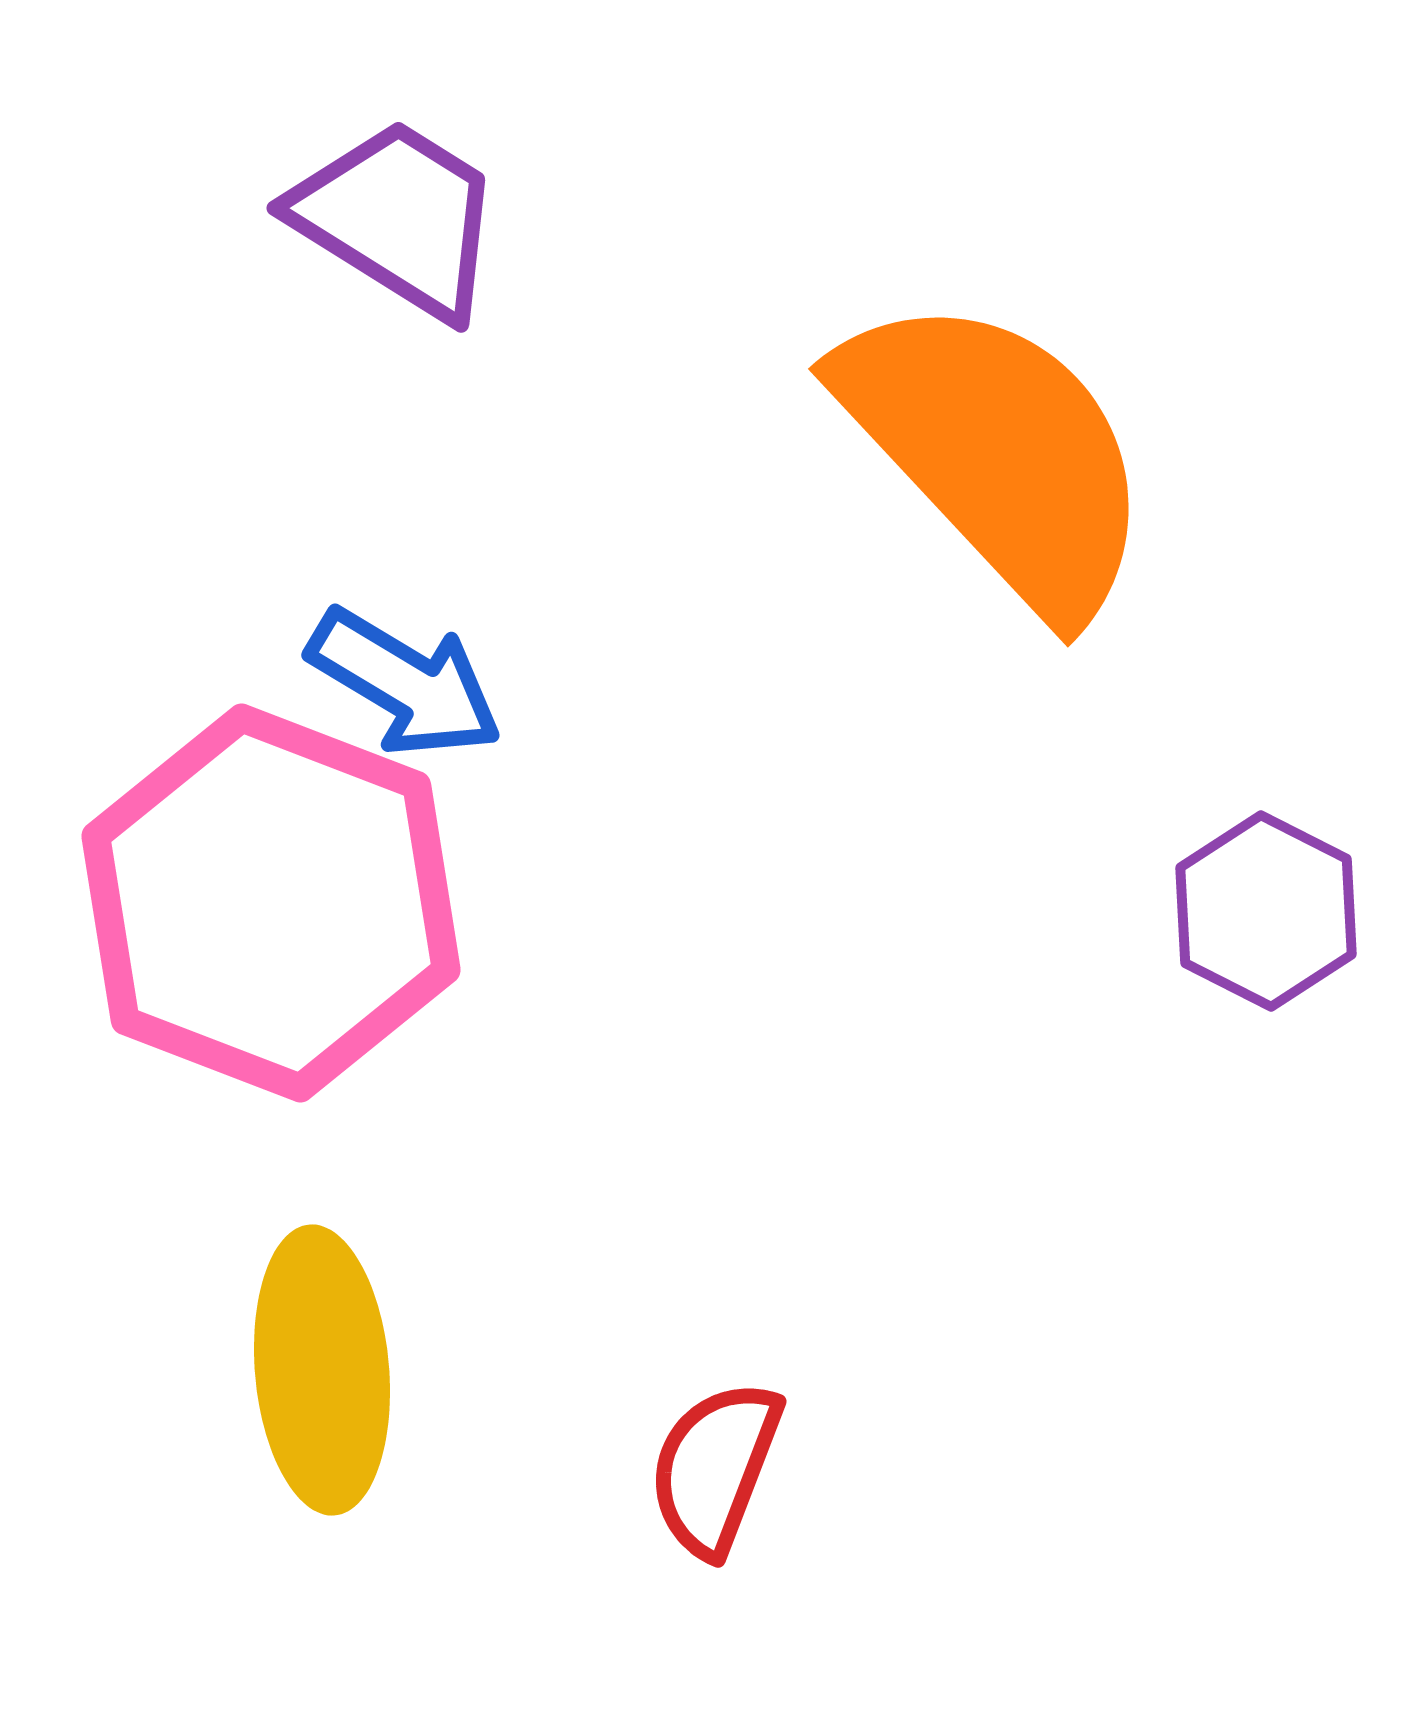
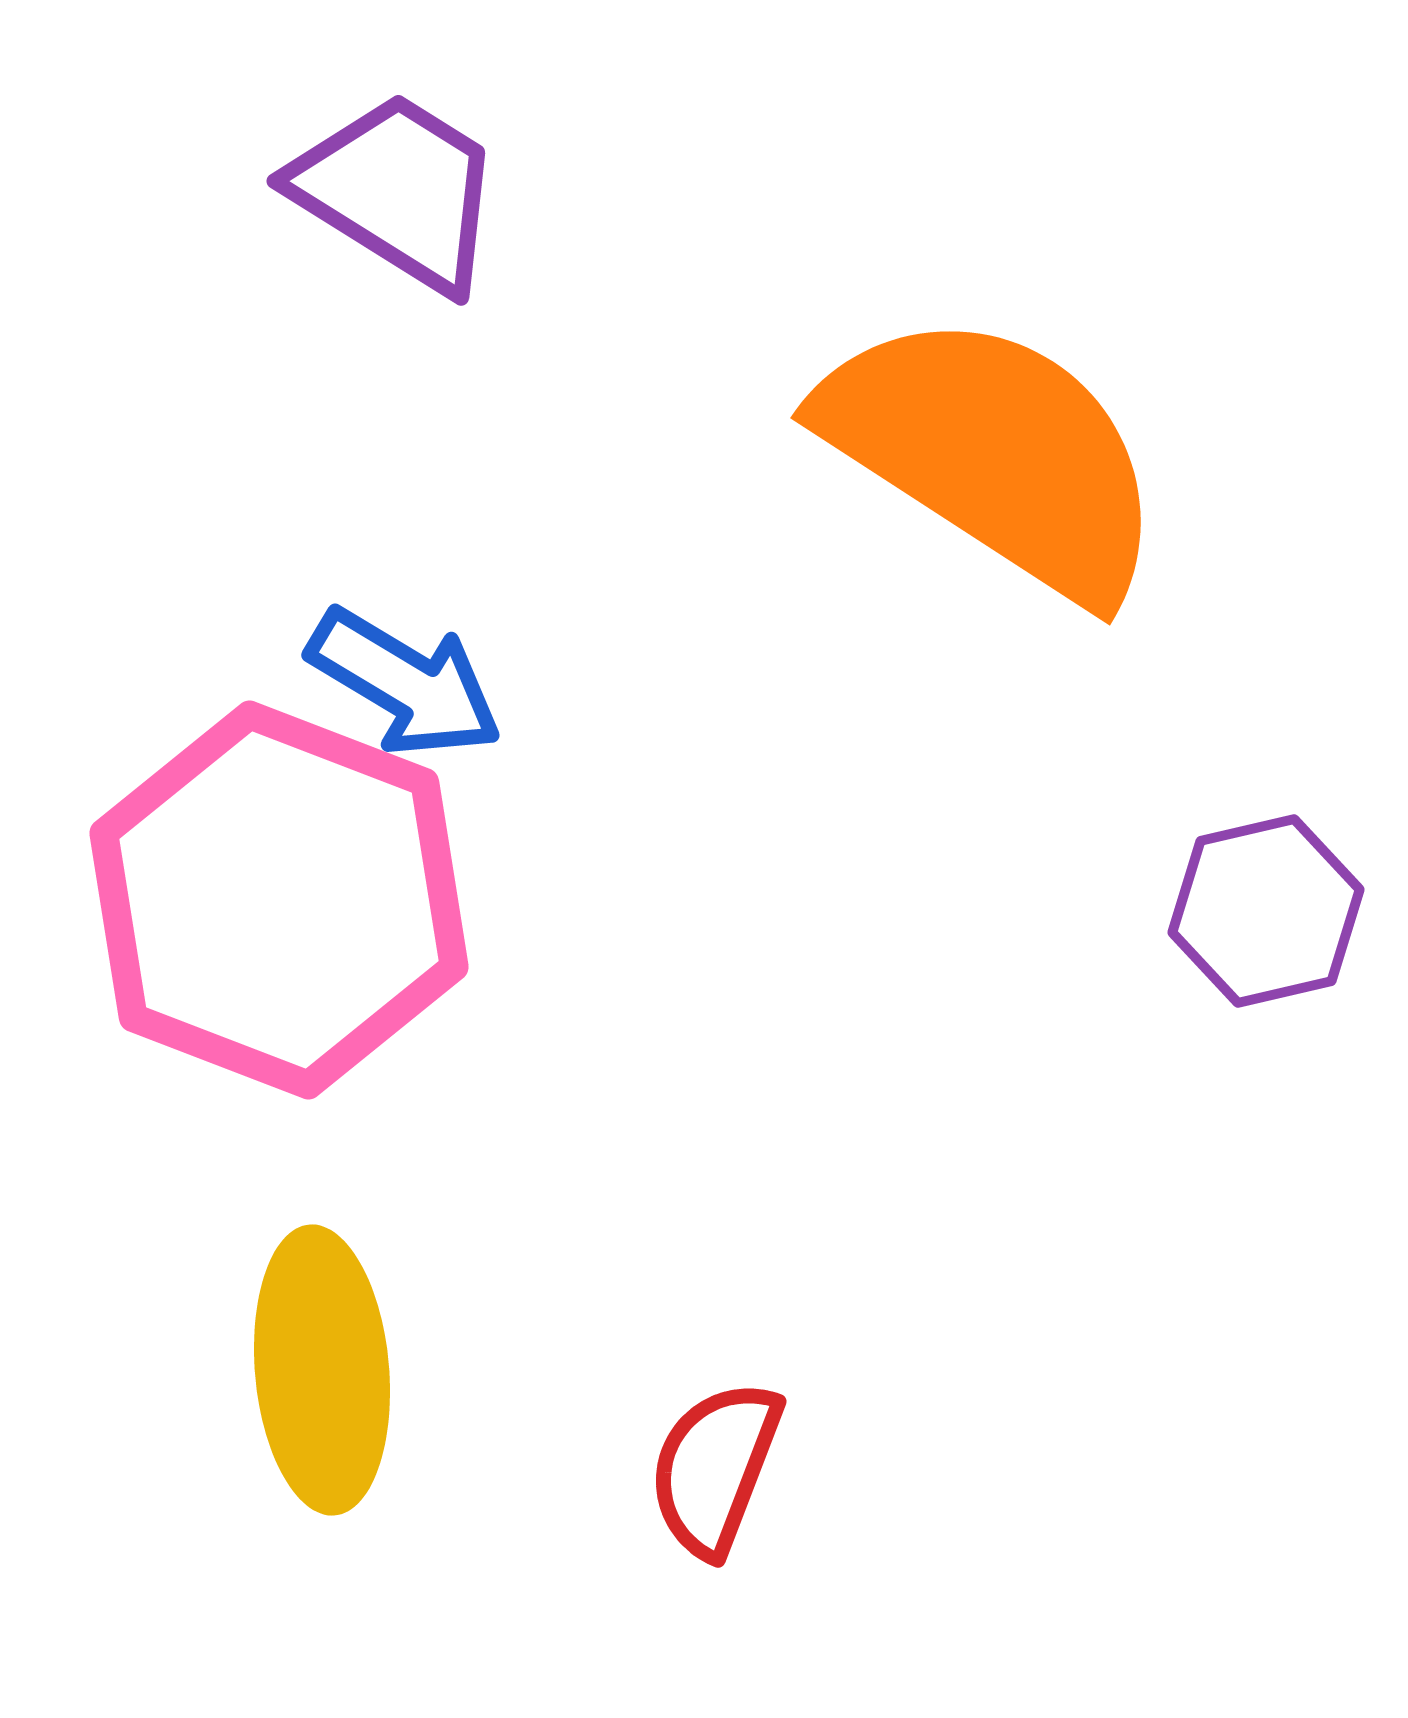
purple trapezoid: moved 27 px up
orange semicircle: moved 3 px left, 1 px down; rotated 14 degrees counterclockwise
pink hexagon: moved 8 px right, 3 px up
purple hexagon: rotated 20 degrees clockwise
